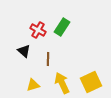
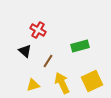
green rectangle: moved 18 px right, 19 px down; rotated 42 degrees clockwise
black triangle: moved 1 px right
brown line: moved 2 px down; rotated 32 degrees clockwise
yellow square: moved 1 px right, 1 px up
